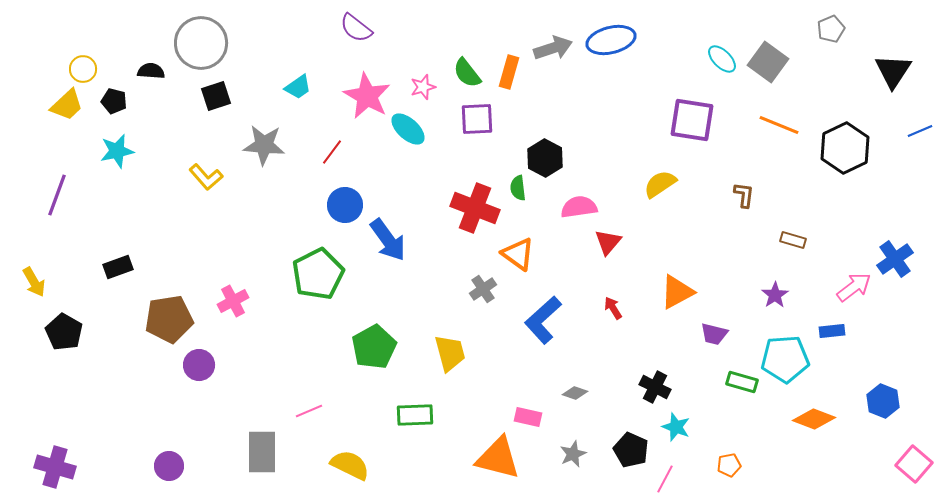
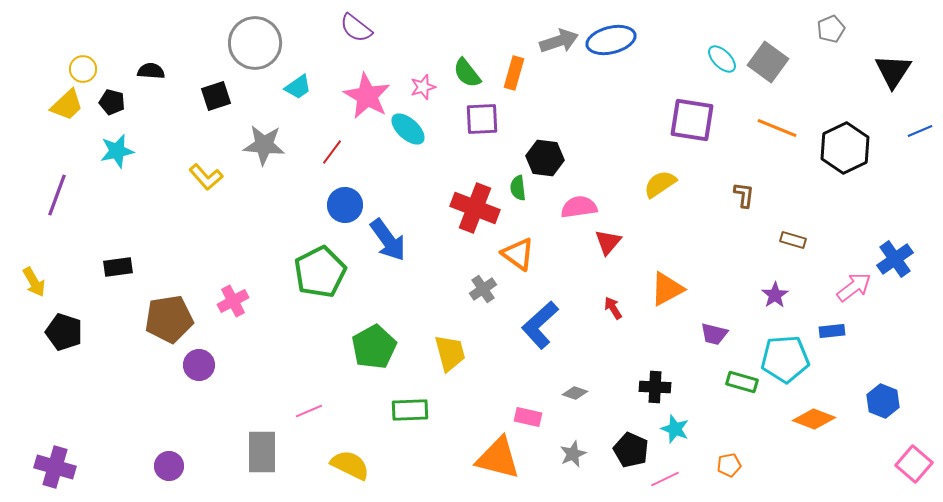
gray circle at (201, 43): moved 54 px right
gray arrow at (553, 48): moved 6 px right, 7 px up
orange rectangle at (509, 72): moved 5 px right, 1 px down
black pentagon at (114, 101): moved 2 px left, 1 px down
purple square at (477, 119): moved 5 px right
orange line at (779, 125): moved 2 px left, 3 px down
black hexagon at (545, 158): rotated 21 degrees counterclockwise
black rectangle at (118, 267): rotated 12 degrees clockwise
green pentagon at (318, 274): moved 2 px right, 2 px up
orange triangle at (677, 292): moved 10 px left, 3 px up
blue L-shape at (543, 320): moved 3 px left, 5 px down
black pentagon at (64, 332): rotated 12 degrees counterclockwise
black cross at (655, 387): rotated 24 degrees counterclockwise
green rectangle at (415, 415): moved 5 px left, 5 px up
cyan star at (676, 427): moved 1 px left, 2 px down
pink line at (665, 479): rotated 36 degrees clockwise
